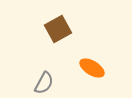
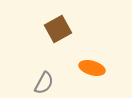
orange ellipse: rotated 15 degrees counterclockwise
